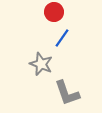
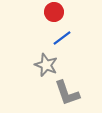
blue line: rotated 18 degrees clockwise
gray star: moved 5 px right, 1 px down
